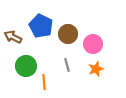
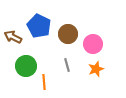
blue pentagon: moved 2 px left
